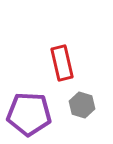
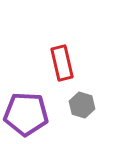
purple pentagon: moved 3 px left
